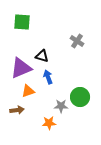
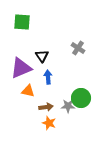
gray cross: moved 1 px right, 7 px down
black triangle: rotated 40 degrees clockwise
blue arrow: rotated 16 degrees clockwise
orange triangle: rotated 32 degrees clockwise
green circle: moved 1 px right, 1 px down
gray star: moved 7 px right
brown arrow: moved 29 px right, 3 px up
orange star: rotated 24 degrees clockwise
